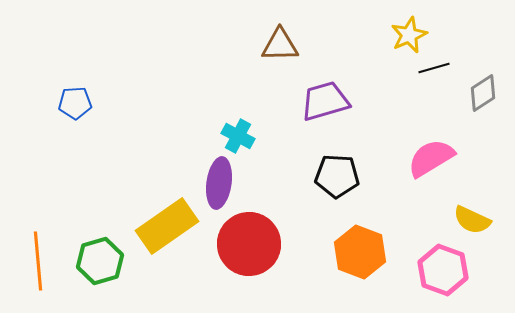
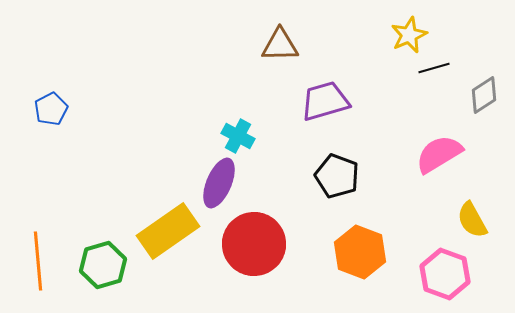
gray diamond: moved 1 px right, 2 px down
blue pentagon: moved 24 px left, 6 px down; rotated 24 degrees counterclockwise
pink semicircle: moved 8 px right, 4 px up
black pentagon: rotated 18 degrees clockwise
purple ellipse: rotated 15 degrees clockwise
yellow semicircle: rotated 36 degrees clockwise
yellow rectangle: moved 1 px right, 5 px down
red circle: moved 5 px right
green hexagon: moved 3 px right, 4 px down
pink hexagon: moved 2 px right, 4 px down
